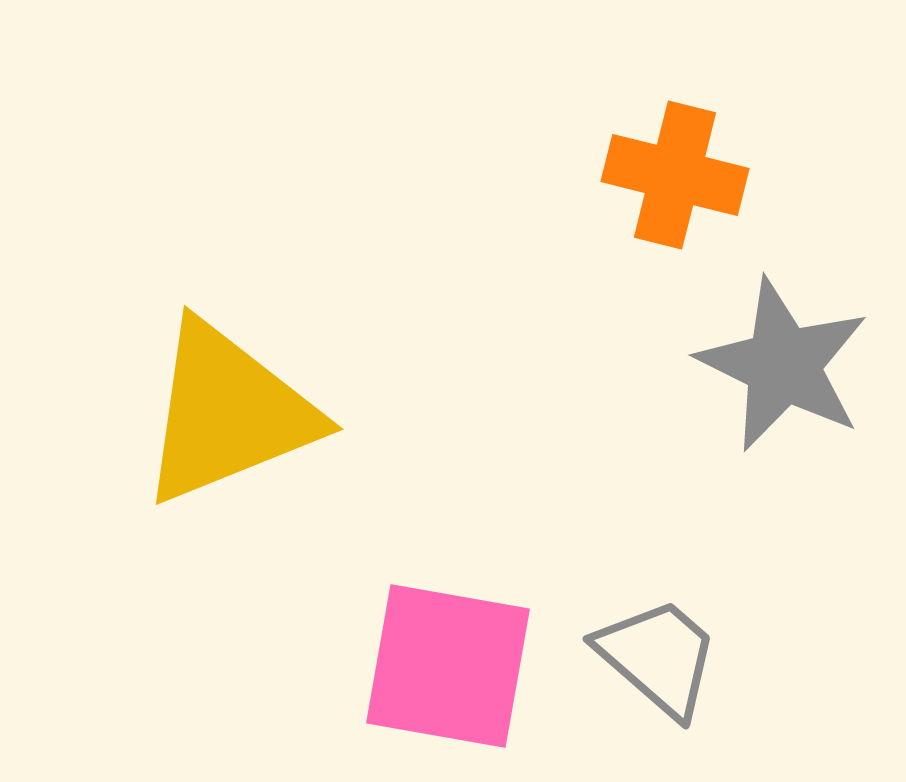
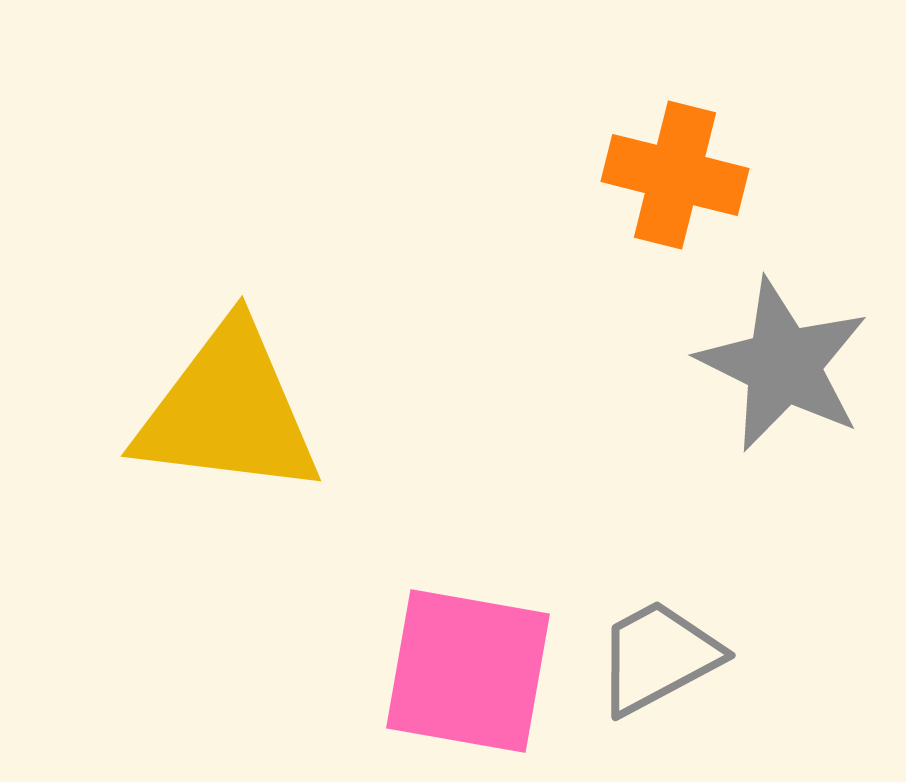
yellow triangle: moved 2 px up; rotated 29 degrees clockwise
gray trapezoid: rotated 69 degrees counterclockwise
pink square: moved 20 px right, 5 px down
